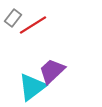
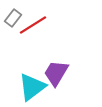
purple trapezoid: moved 4 px right, 2 px down; rotated 16 degrees counterclockwise
